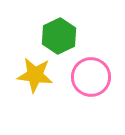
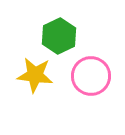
pink circle: moved 1 px up
